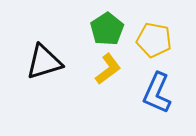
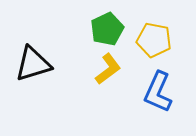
green pentagon: rotated 8 degrees clockwise
black triangle: moved 11 px left, 2 px down
blue L-shape: moved 1 px right, 1 px up
